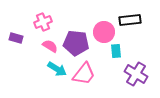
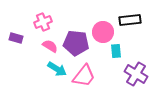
pink circle: moved 1 px left
pink trapezoid: moved 2 px down
